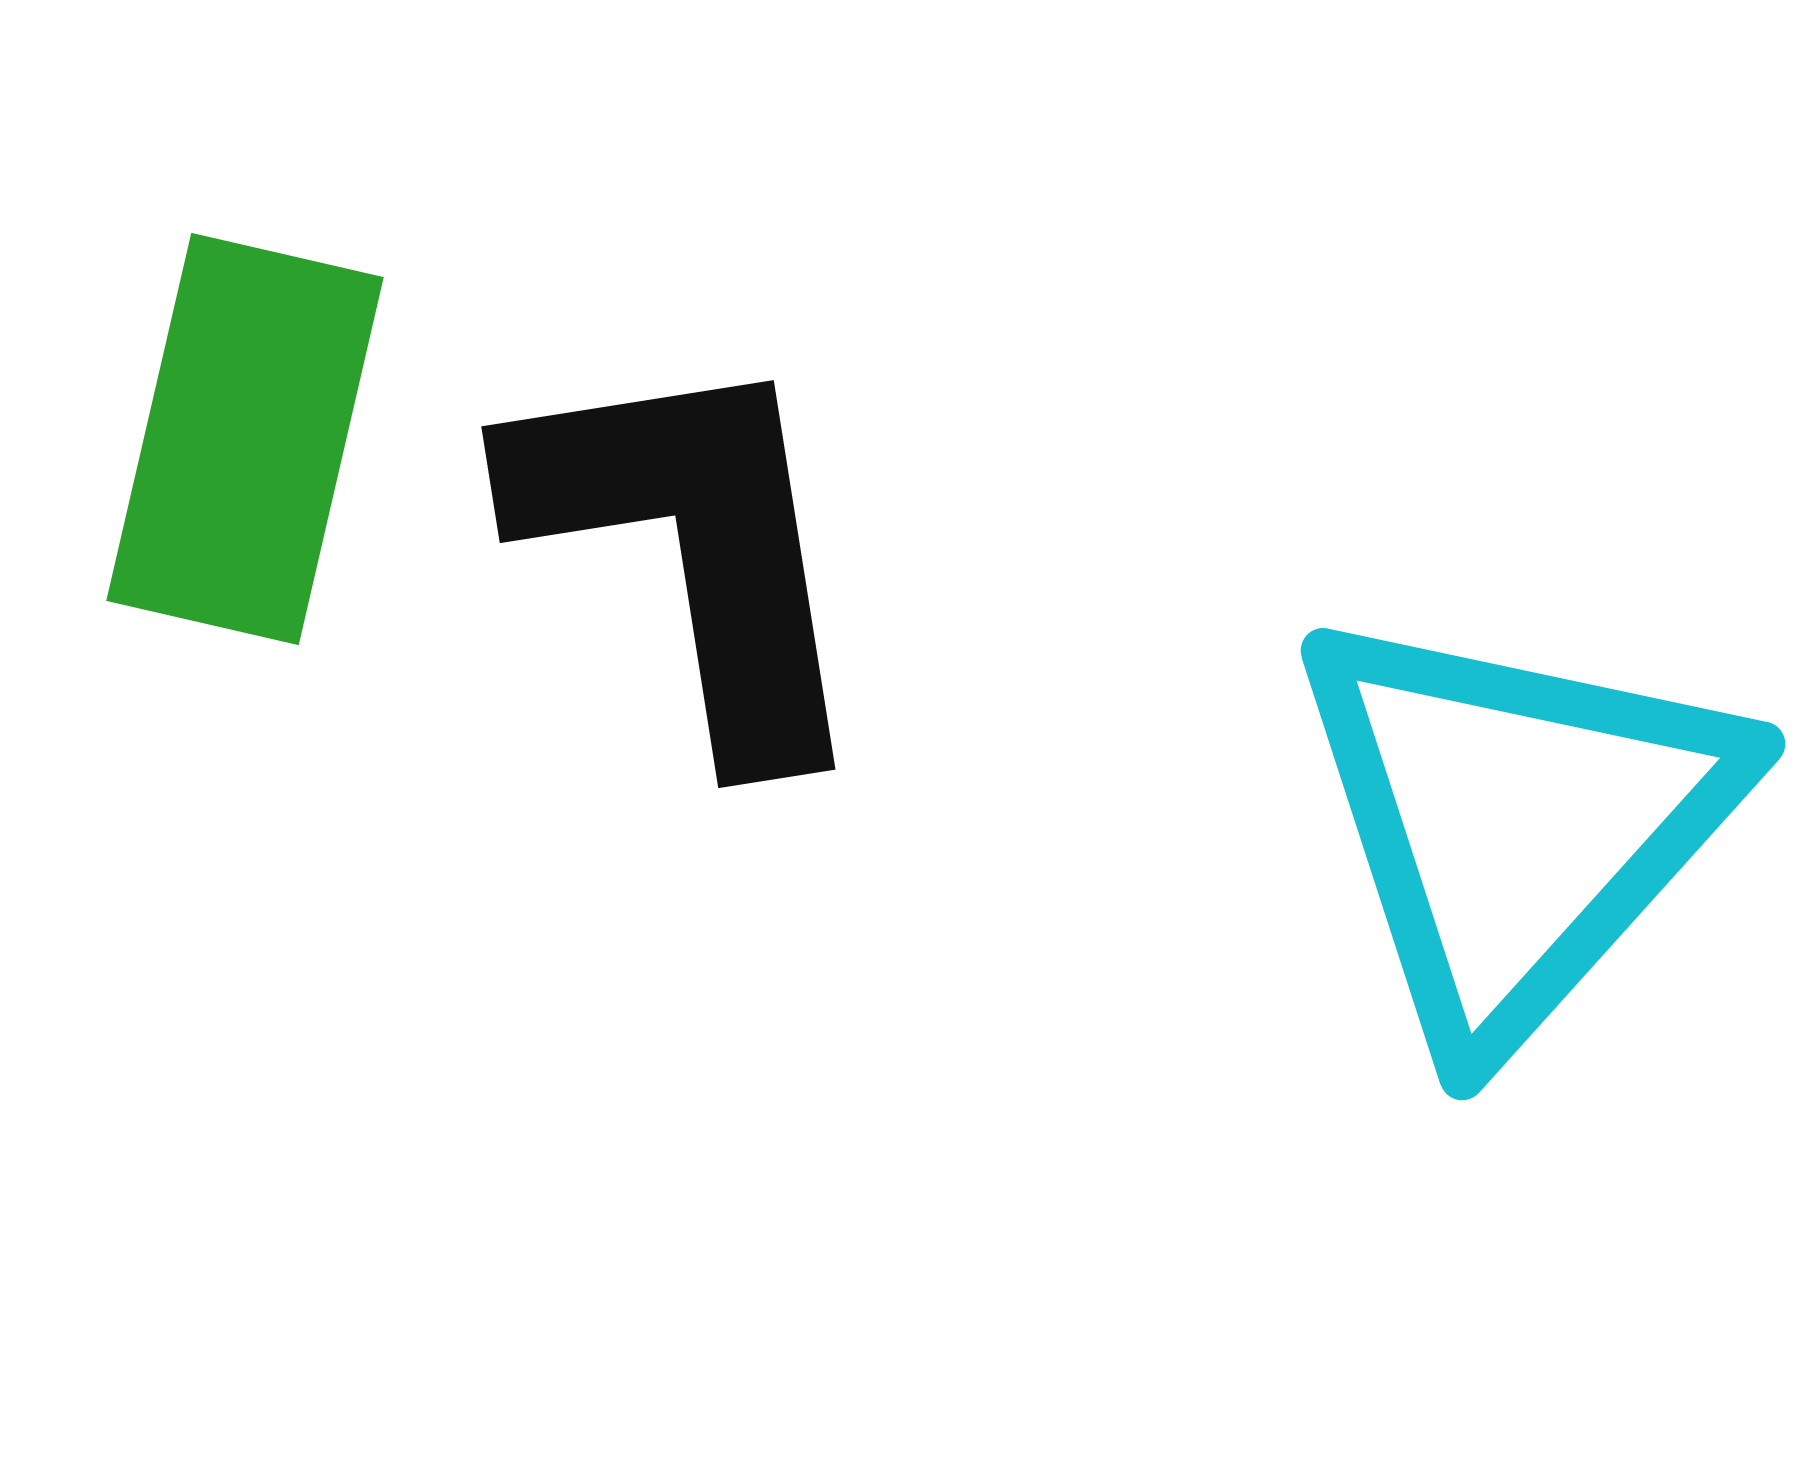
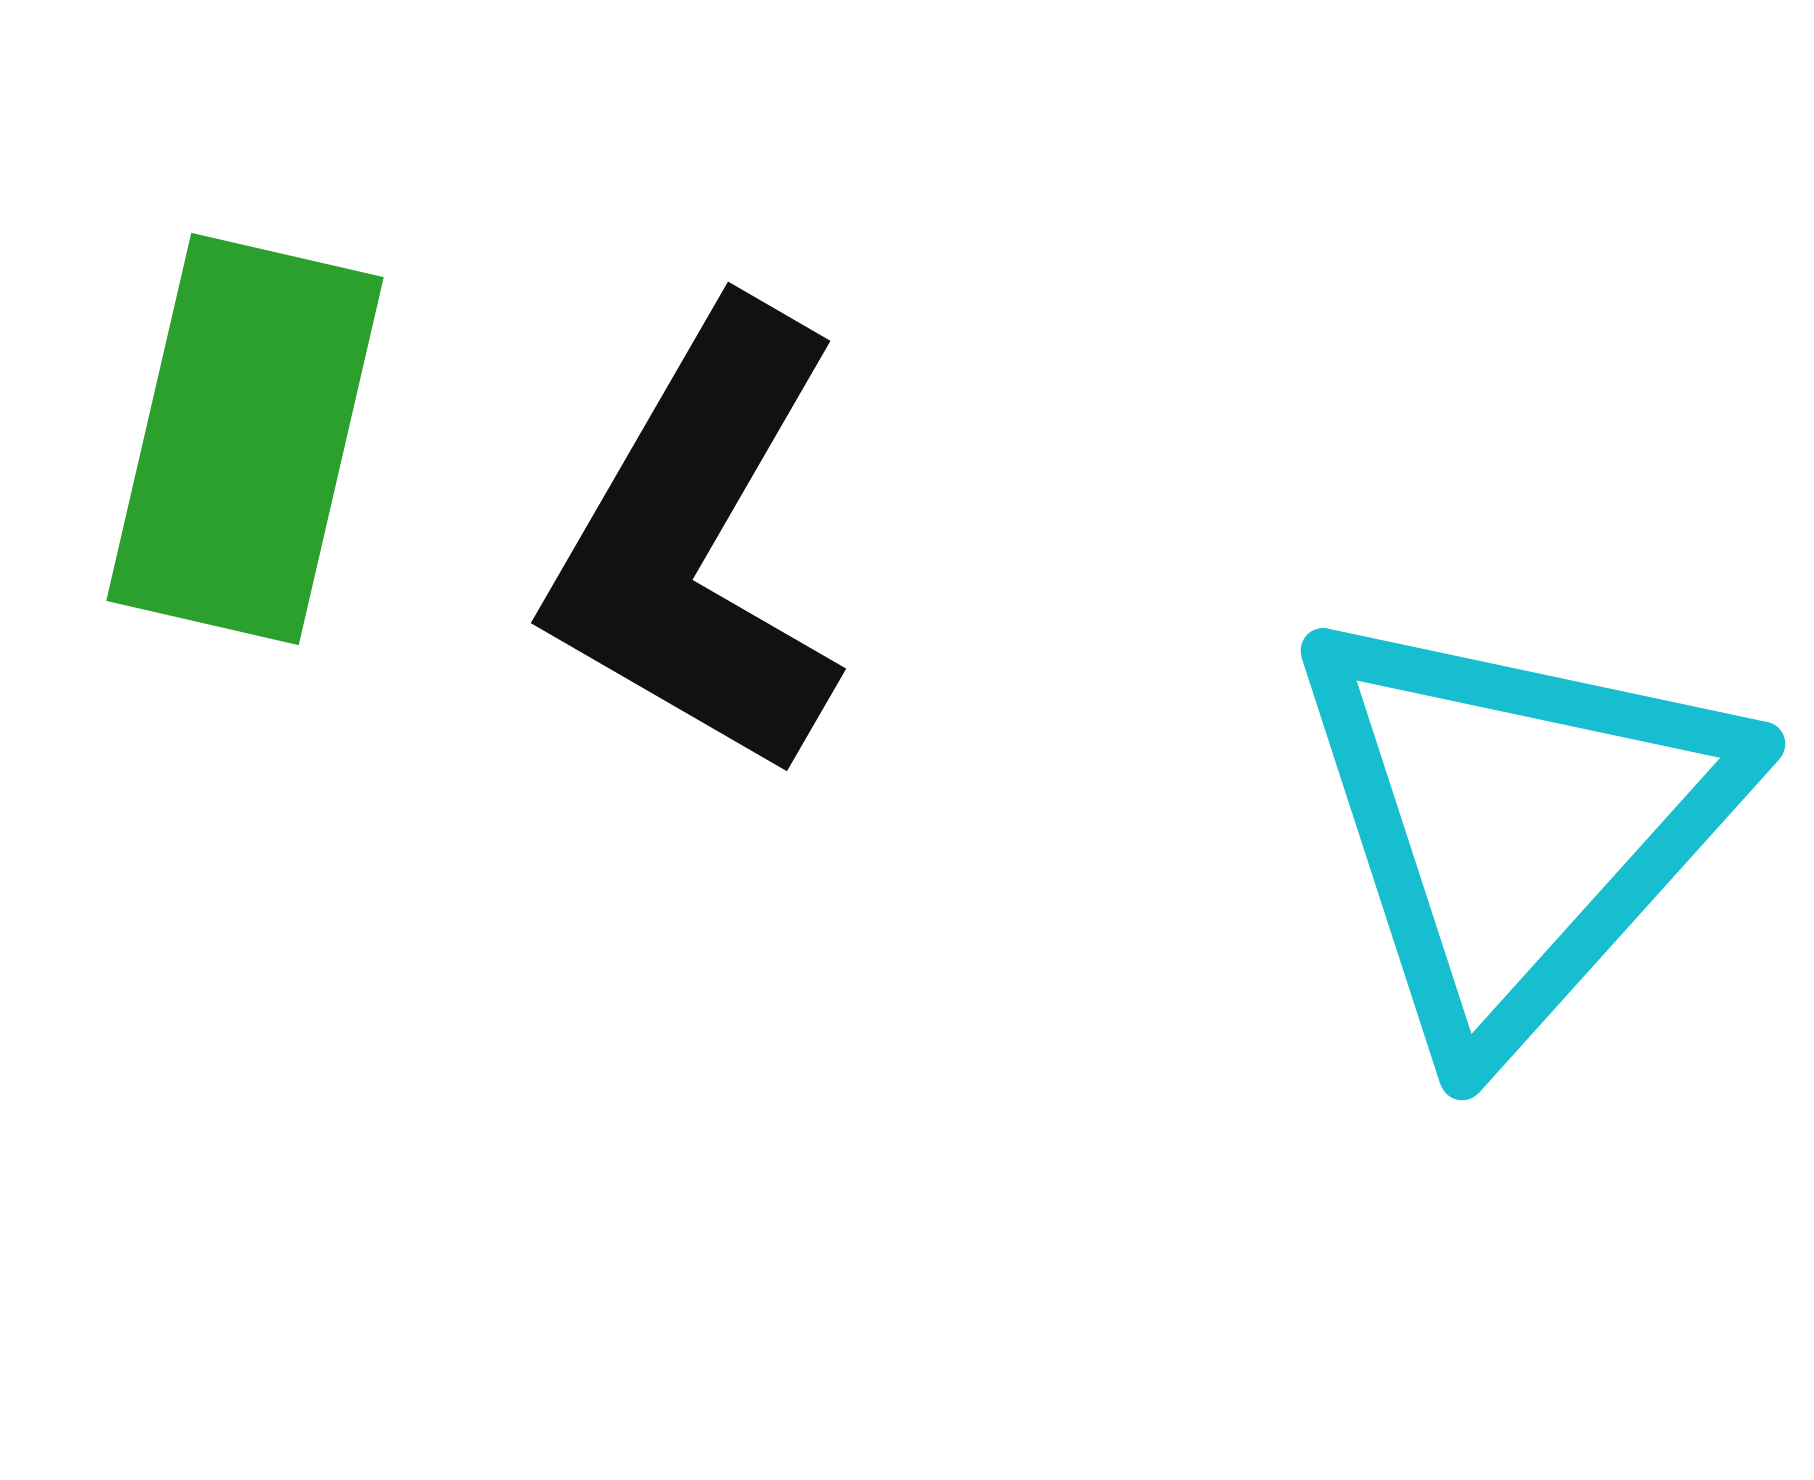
black L-shape: moved 5 px right, 7 px up; rotated 141 degrees counterclockwise
